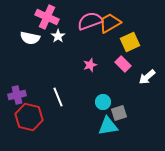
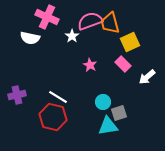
orange trapezoid: rotated 75 degrees counterclockwise
white star: moved 14 px right
pink star: rotated 24 degrees counterclockwise
white line: rotated 36 degrees counterclockwise
red hexagon: moved 24 px right
